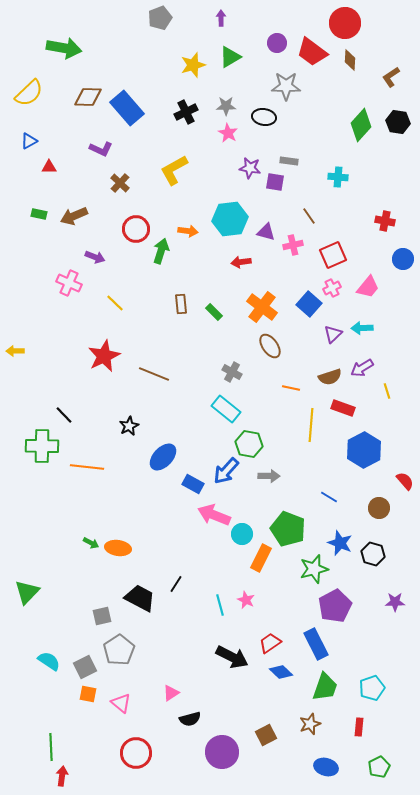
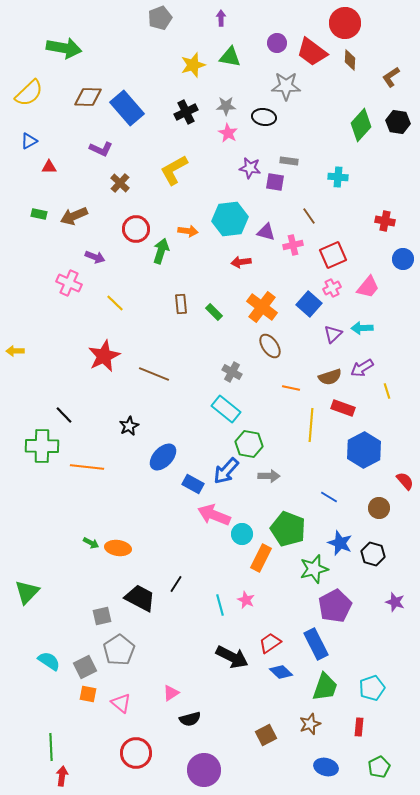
green triangle at (230, 57): rotated 40 degrees clockwise
purple star at (395, 602): rotated 18 degrees clockwise
purple circle at (222, 752): moved 18 px left, 18 px down
